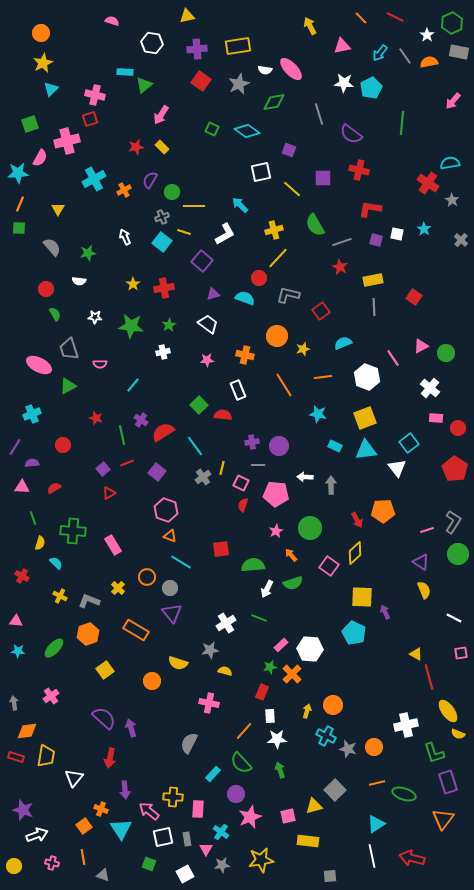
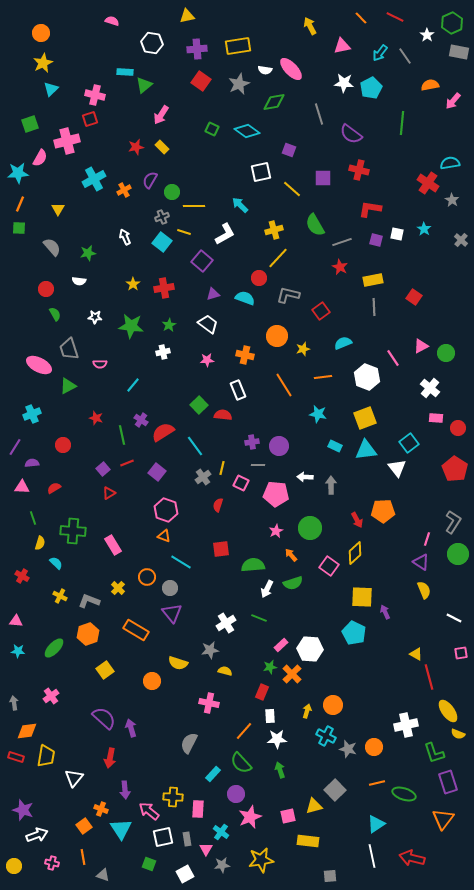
orange semicircle at (429, 62): moved 1 px right, 23 px down
red semicircle at (243, 505): moved 25 px left
pink line at (427, 530): moved 9 px down; rotated 56 degrees counterclockwise
orange triangle at (170, 536): moved 6 px left
